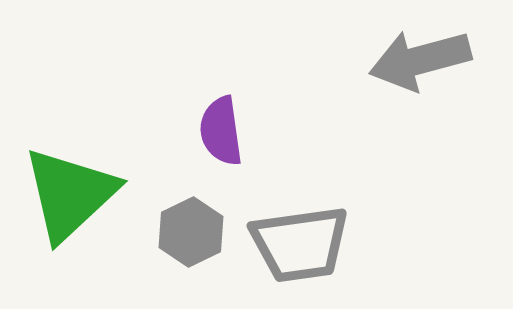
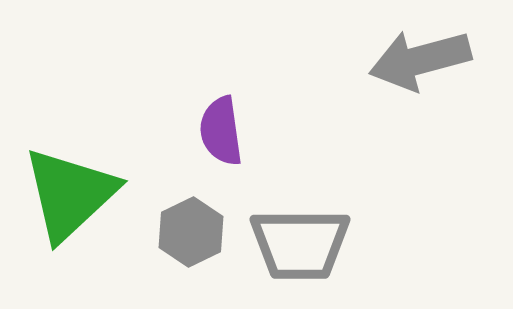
gray trapezoid: rotated 8 degrees clockwise
